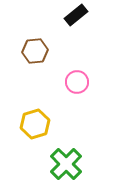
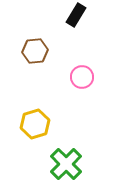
black rectangle: rotated 20 degrees counterclockwise
pink circle: moved 5 px right, 5 px up
